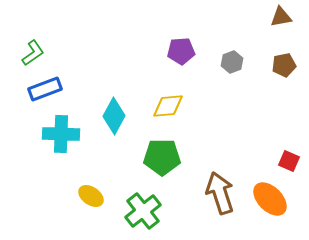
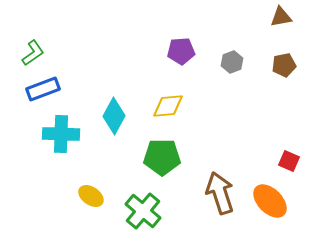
blue rectangle: moved 2 px left
orange ellipse: moved 2 px down
green cross: rotated 12 degrees counterclockwise
